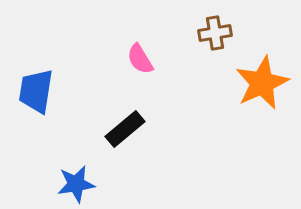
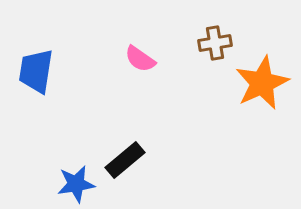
brown cross: moved 10 px down
pink semicircle: rotated 24 degrees counterclockwise
blue trapezoid: moved 20 px up
black rectangle: moved 31 px down
